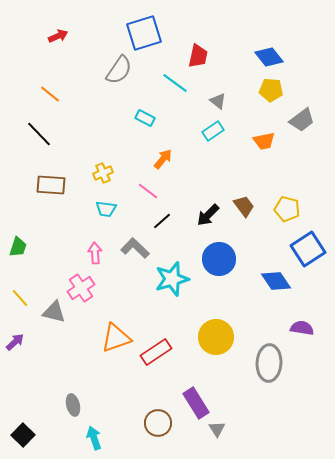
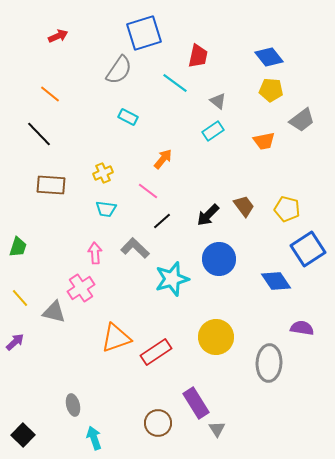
cyan rectangle at (145, 118): moved 17 px left, 1 px up
